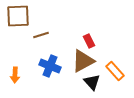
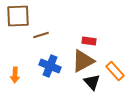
red rectangle: rotated 56 degrees counterclockwise
